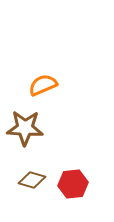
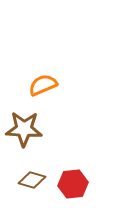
brown star: moved 1 px left, 1 px down
